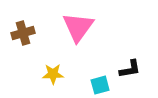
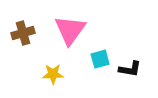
pink triangle: moved 8 px left, 3 px down
black L-shape: rotated 20 degrees clockwise
cyan square: moved 26 px up
